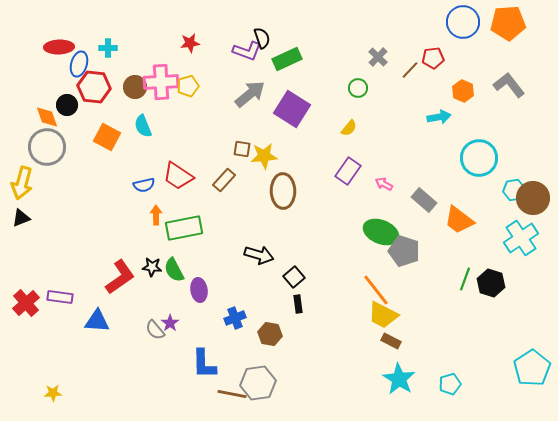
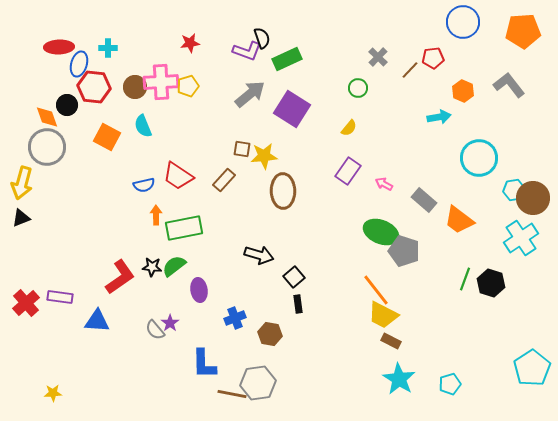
orange pentagon at (508, 23): moved 15 px right, 8 px down
green semicircle at (174, 270): moved 4 px up; rotated 80 degrees clockwise
